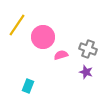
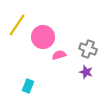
pink semicircle: moved 2 px left
